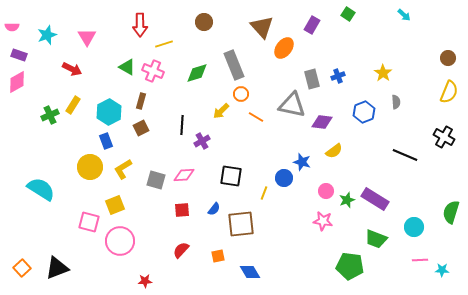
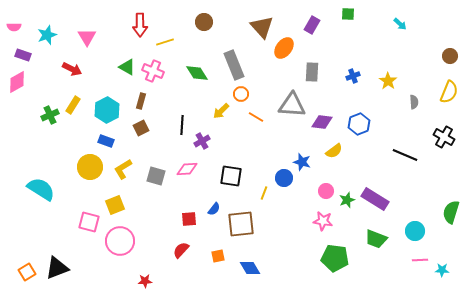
green square at (348, 14): rotated 32 degrees counterclockwise
cyan arrow at (404, 15): moved 4 px left, 9 px down
pink semicircle at (12, 27): moved 2 px right
yellow line at (164, 44): moved 1 px right, 2 px up
purple rectangle at (19, 55): moved 4 px right
brown circle at (448, 58): moved 2 px right, 2 px up
green diamond at (197, 73): rotated 75 degrees clockwise
yellow star at (383, 73): moved 5 px right, 8 px down
blue cross at (338, 76): moved 15 px right
gray rectangle at (312, 79): moved 7 px up; rotated 18 degrees clockwise
gray semicircle at (396, 102): moved 18 px right
gray triangle at (292, 105): rotated 8 degrees counterclockwise
cyan hexagon at (109, 112): moved 2 px left, 2 px up
blue hexagon at (364, 112): moved 5 px left, 12 px down
blue rectangle at (106, 141): rotated 49 degrees counterclockwise
pink diamond at (184, 175): moved 3 px right, 6 px up
gray square at (156, 180): moved 4 px up
red square at (182, 210): moved 7 px right, 9 px down
cyan circle at (414, 227): moved 1 px right, 4 px down
green pentagon at (350, 266): moved 15 px left, 8 px up
orange square at (22, 268): moved 5 px right, 4 px down; rotated 12 degrees clockwise
blue diamond at (250, 272): moved 4 px up
